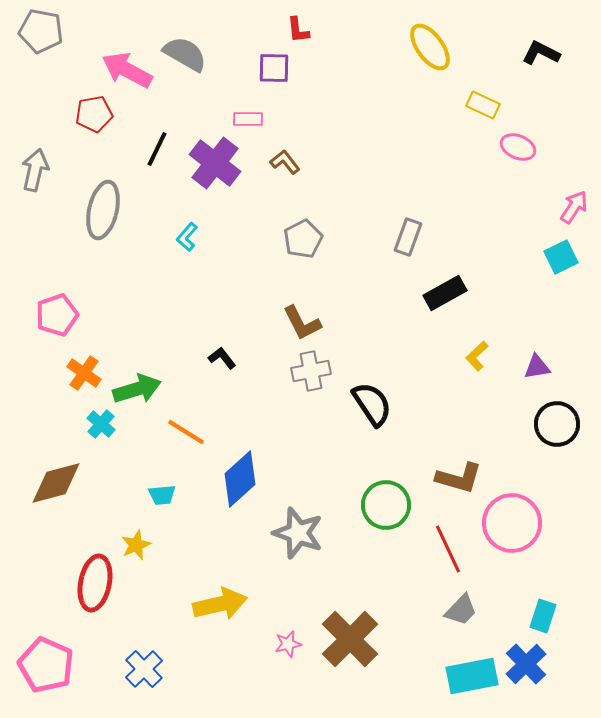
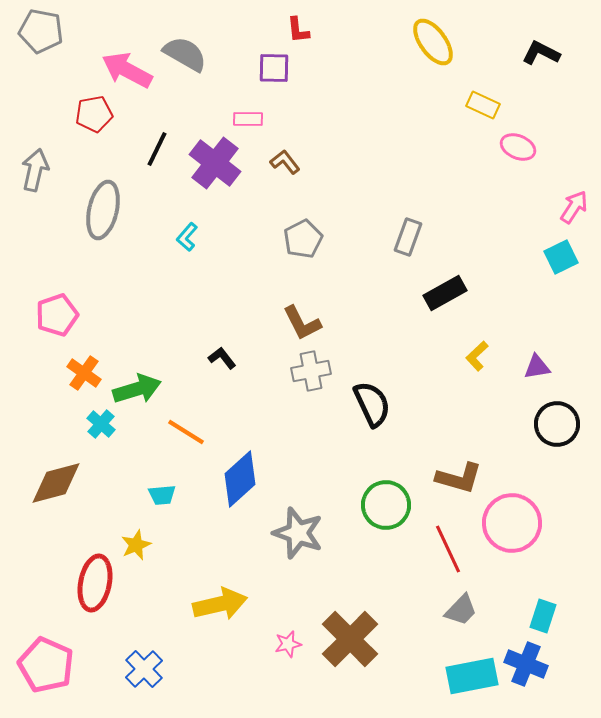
yellow ellipse at (430, 47): moved 3 px right, 5 px up
black semicircle at (372, 404): rotated 9 degrees clockwise
blue cross at (526, 664): rotated 24 degrees counterclockwise
